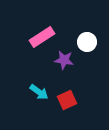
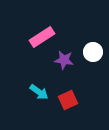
white circle: moved 6 px right, 10 px down
red square: moved 1 px right
